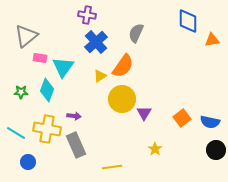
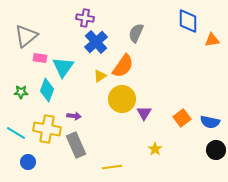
purple cross: moved 2 px left, 3 px down
